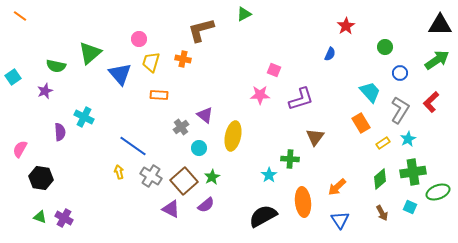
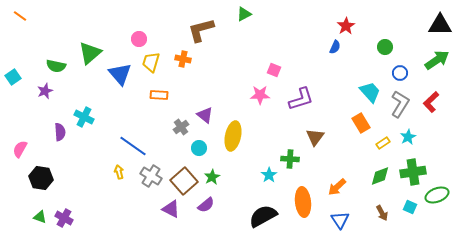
blue semicircle at (330, 54): moved 5 px right, 7 px up
gray L-shape at (400, 110): moved 6 px up
cyan star at (408, 139): moved 2 px up
green diamond at (380, 179): moved 3 px up; rotated 20 degrees clockwise
green ellipse at (438, 192): moved 1 px left, 3 px down
